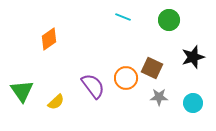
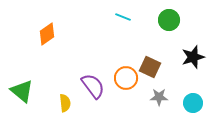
orange diamond: moved 2 px left, 5 px up
brown square: moved 2 px left, 1 px up
green triangle: rotated 15 degrees counterclockwise
yellow semicircle: moved 9 px right, 1 px down; rotated 54 degrees counterclockwise
